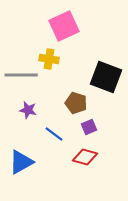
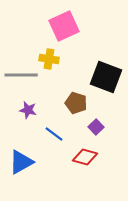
purple square: moved 7 px right; rotated 21 degrees counterclockwise
